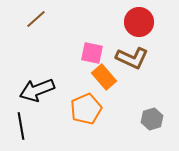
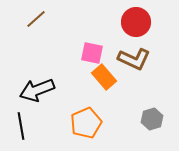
red circle: moved 3 px left
brown L-shape: moved 2 px right, 1 px down
orange pentagon: moved 14 px down
